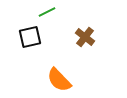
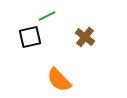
green line: moved 4 px down
